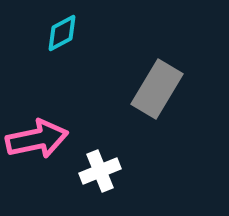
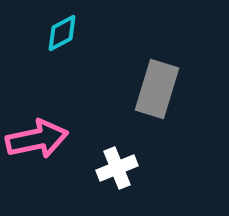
gray rectangle: rotated 14 degrees counterclockwise
white cross: moved 17 px right, 3 px up
